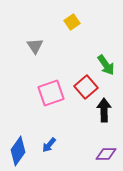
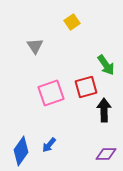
red square: rotated 25 degrees clockwise
blue diamond: moved 3 px right
